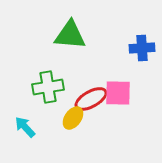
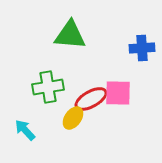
cyan arrow: moved 3 px down
